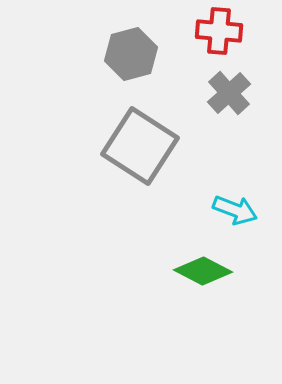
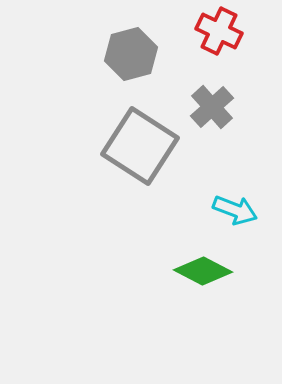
red cross: rotated 21 degrees clockwise
gray cross: moved 17 px left, 14 px down
